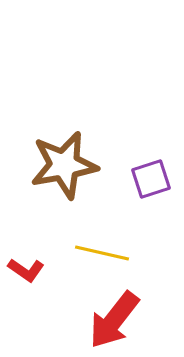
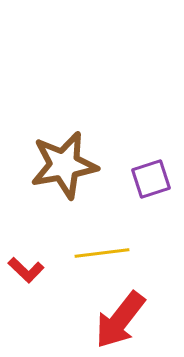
yellow line: rotated 20 degrees counterclockwise
red L-shape: rotated 9 degrees clockwise
red arrow: moved 6 px right
